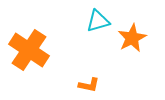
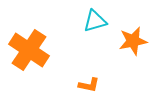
cyan triangle: moved 3 px left
orange star: moved 1 px right, 3 px down; rotated 16 degrees clockwise
